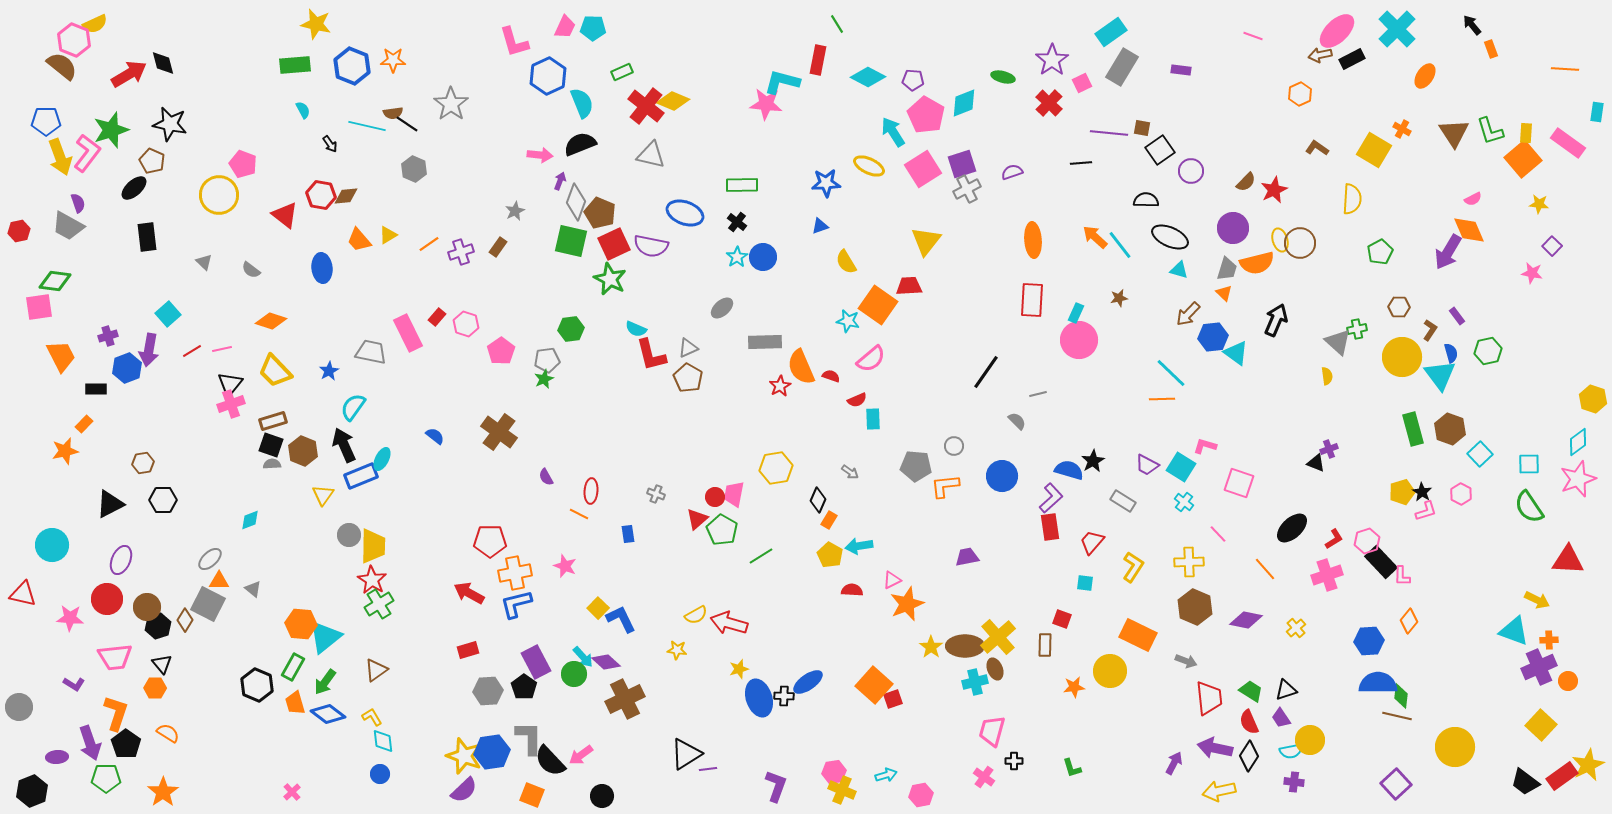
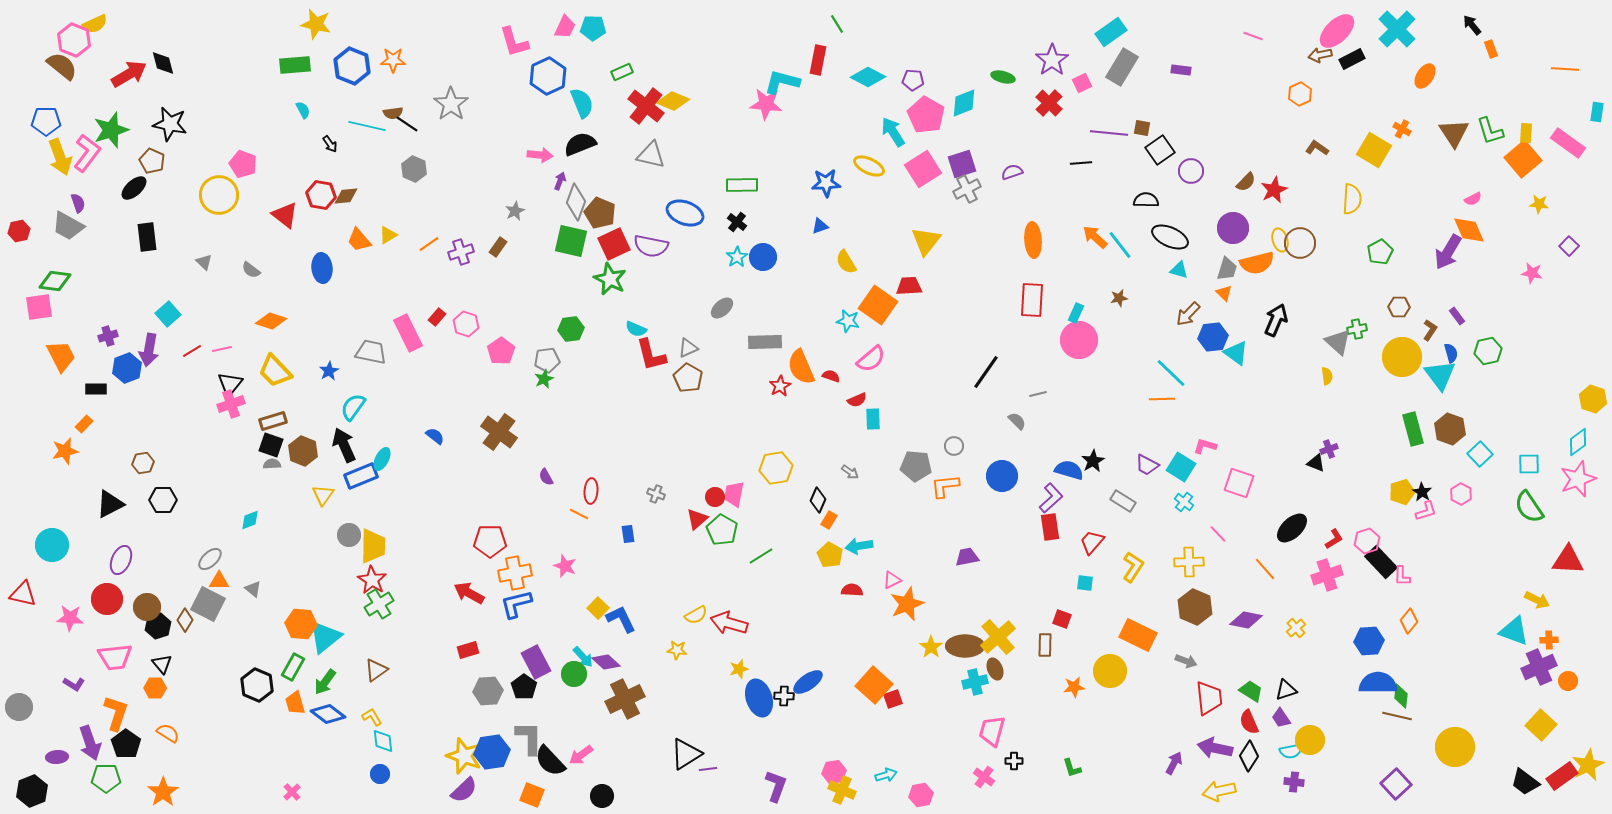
purple square at (1552, 246): moved 17 px right
